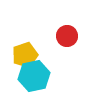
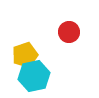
red circle: moved 2 px right, 4 px up
